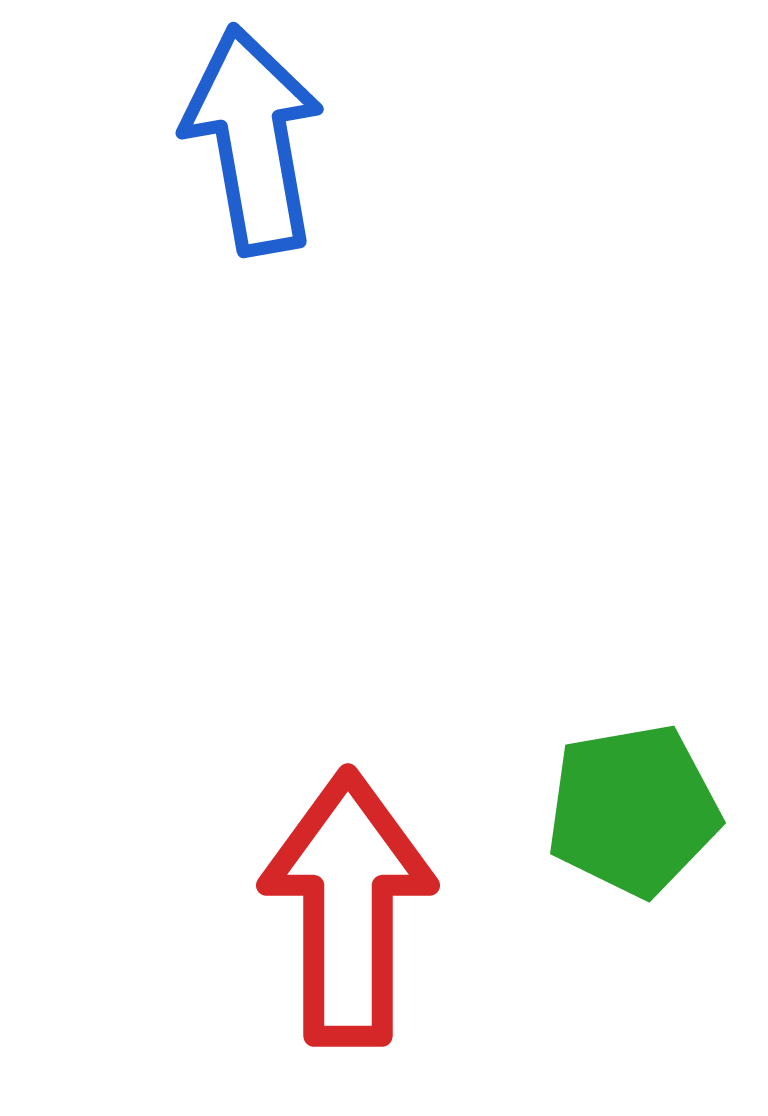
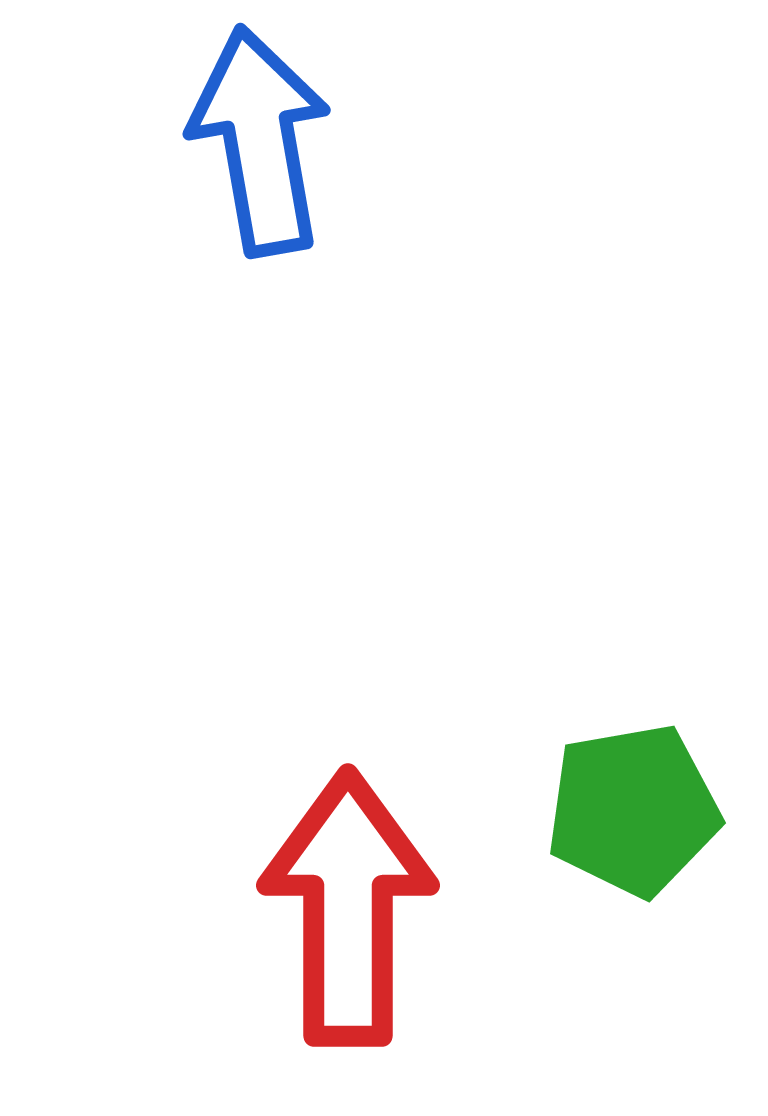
blue arrow: moved 7 px right, 1 px down
